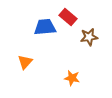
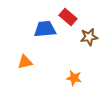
blue trapezoid: moved 2 px down
orange triangle: rotated 35 degrees clockwise
orange star: moved 2 px right
